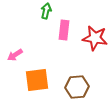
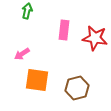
green arrow: moved 19 px left
pink arrow: moved 7 px right, 1 px up
orange square: rotated 15 degrees clockwise
brown hexagon: moved 1 px down; rotated 10 degrees counterclockwise
